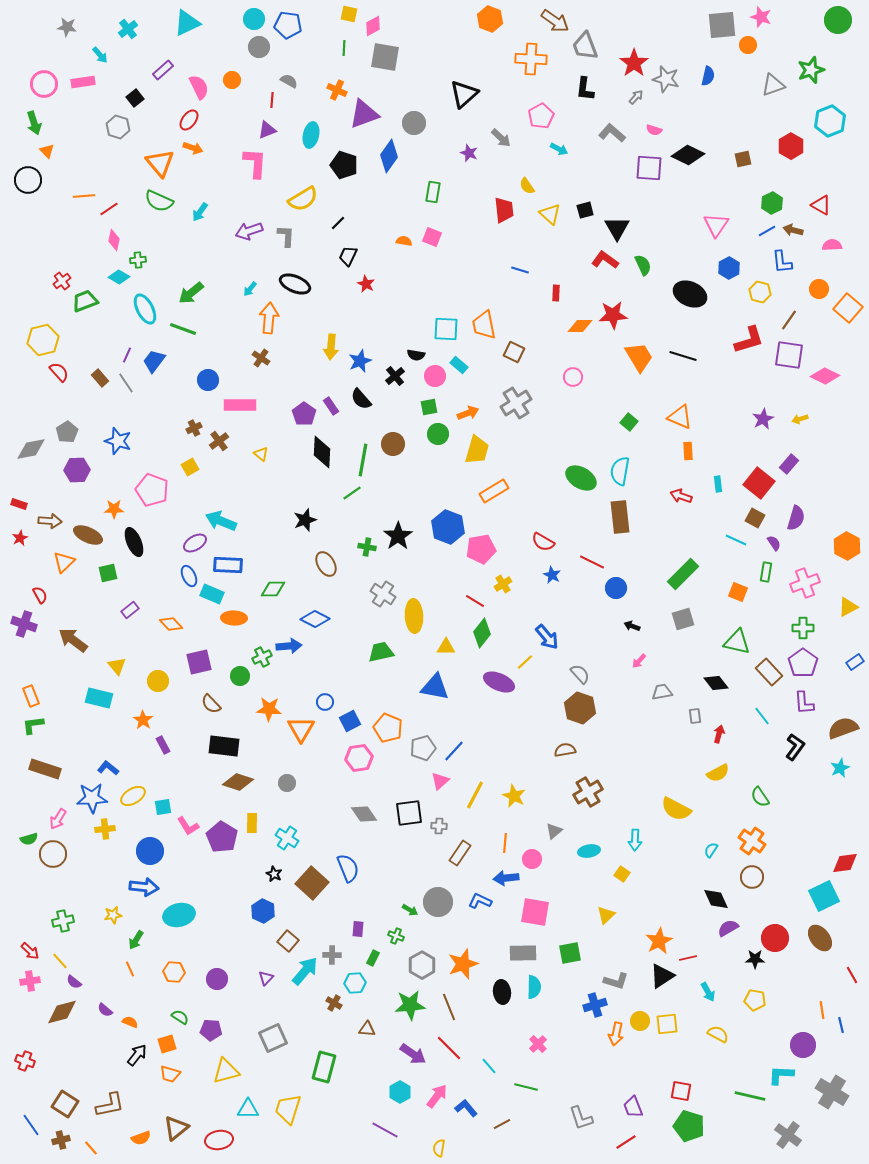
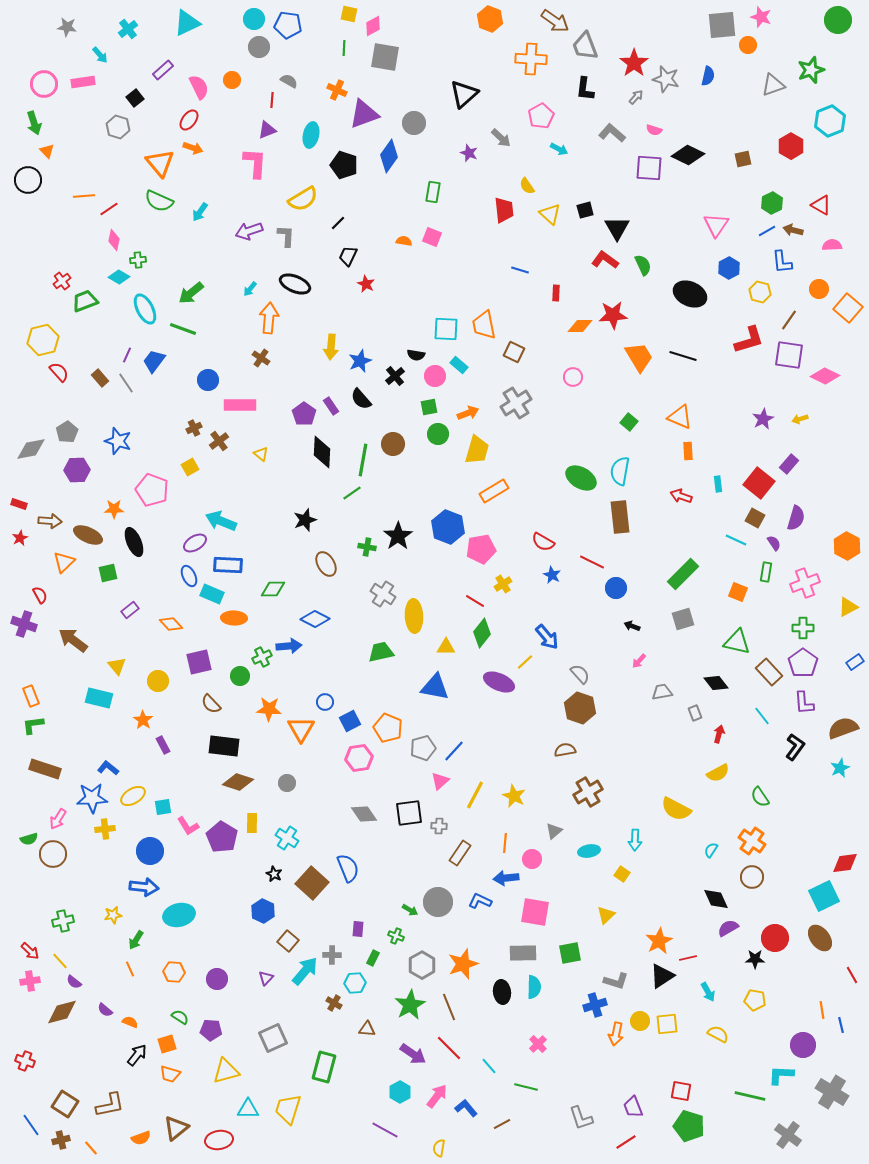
gray rectangle at (695, 716): moved 3 px up; rotated 14 degrees counterclockwise
green star at (410, 1005): rotated 24 degrees counterclockwise
